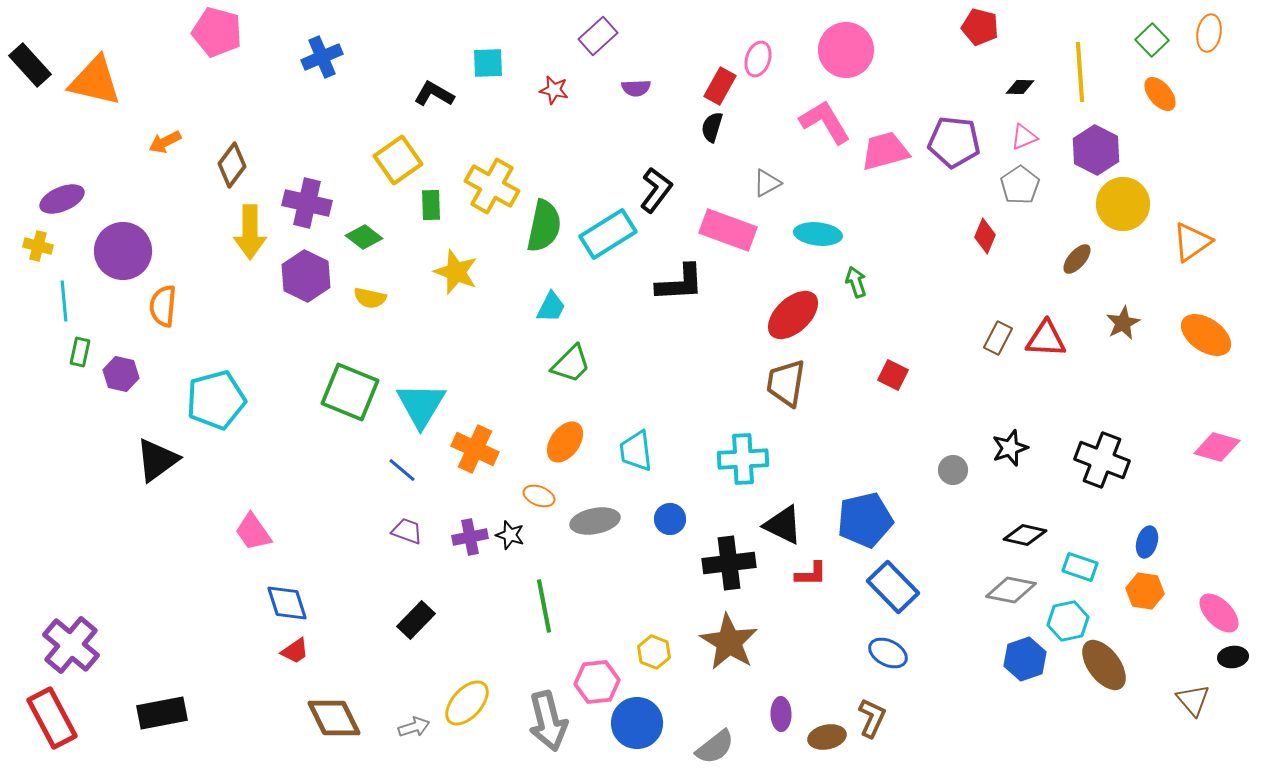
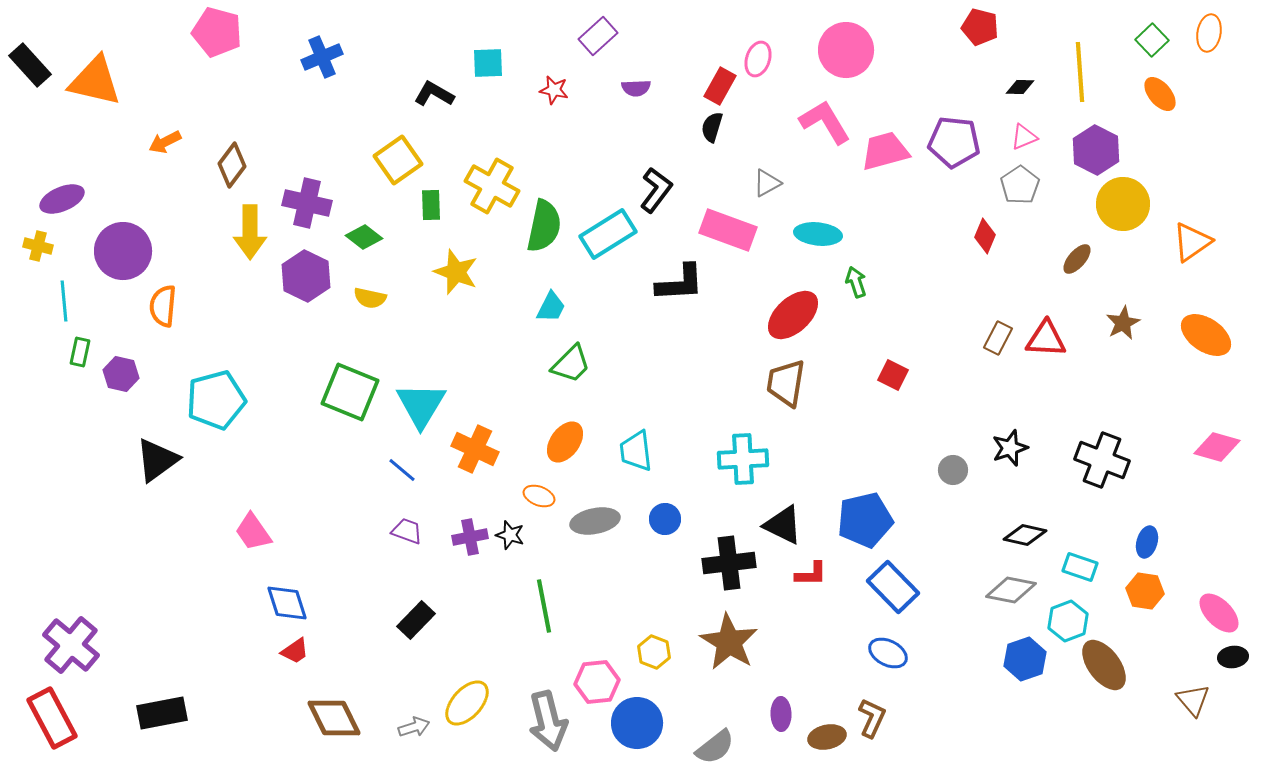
blue circle at (670, 519): moved 5 px left
cyan hexagon at (1068, 621): rotated 9 degrees counterclockwise
